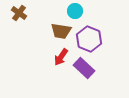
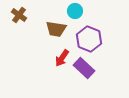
brown cross: moved 2 px down
brown trapezoid: moved 5 px left, 2 px up
red arrow: moved 1 px right, 1 px down
